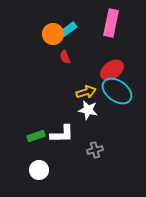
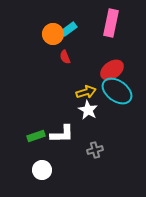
white star: rotated 18 degrees clockwise
white circle: moved 3 px right
